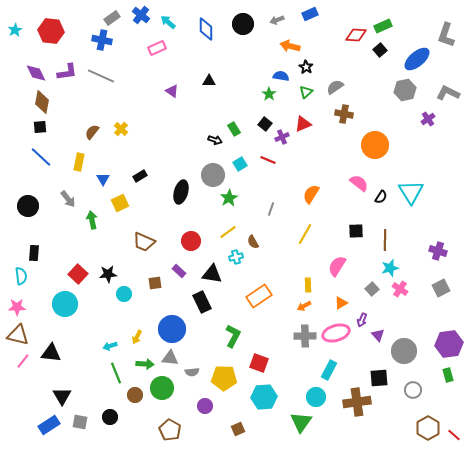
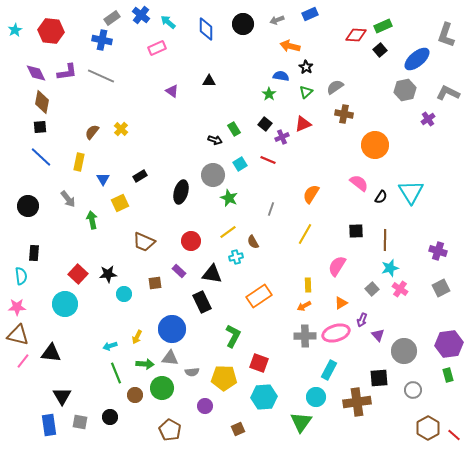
green star at (229, 198): rotated 18 degrees counterclockwise
blue rectangle at (49, 425): rotated 65 degrees counterclockwise
